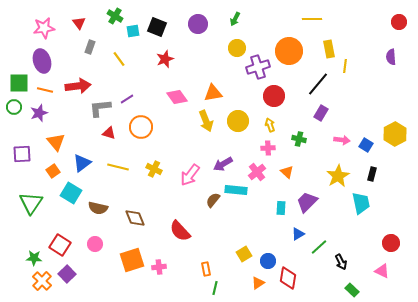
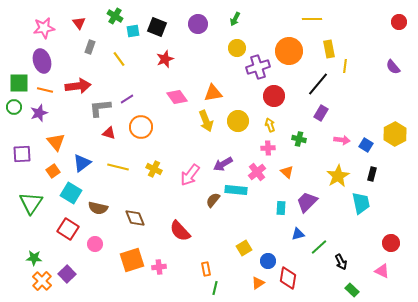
purple semicircle at (391, 57): moved 2 px right, 10 px down; rotated 35 degrees counterclockwise
blue triangle at (298, 234): rotated 16 degrees clockwise
red square at (60, 245): moved 8 px right, 16 px up
yellow square at (244, 254): moved 6 px up
